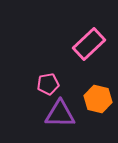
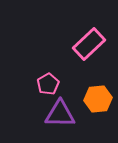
pink pentagon: rotated 20 degrees counterclockwise
orange hexagon: rotated 20 degrees counterclockwise
